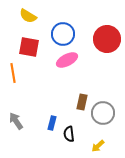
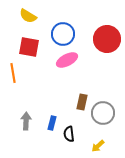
gray arrow: moved 10 px right; rotated 36 degrees clockwise
